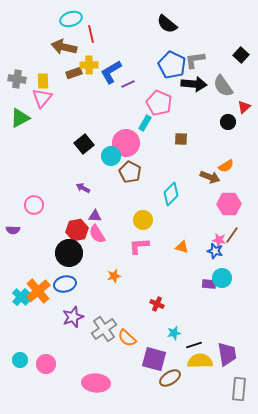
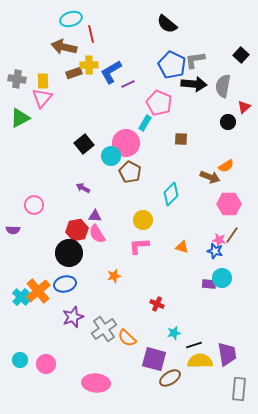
gray semicircle at (223, 86): rotated 45 degrees clockwise
